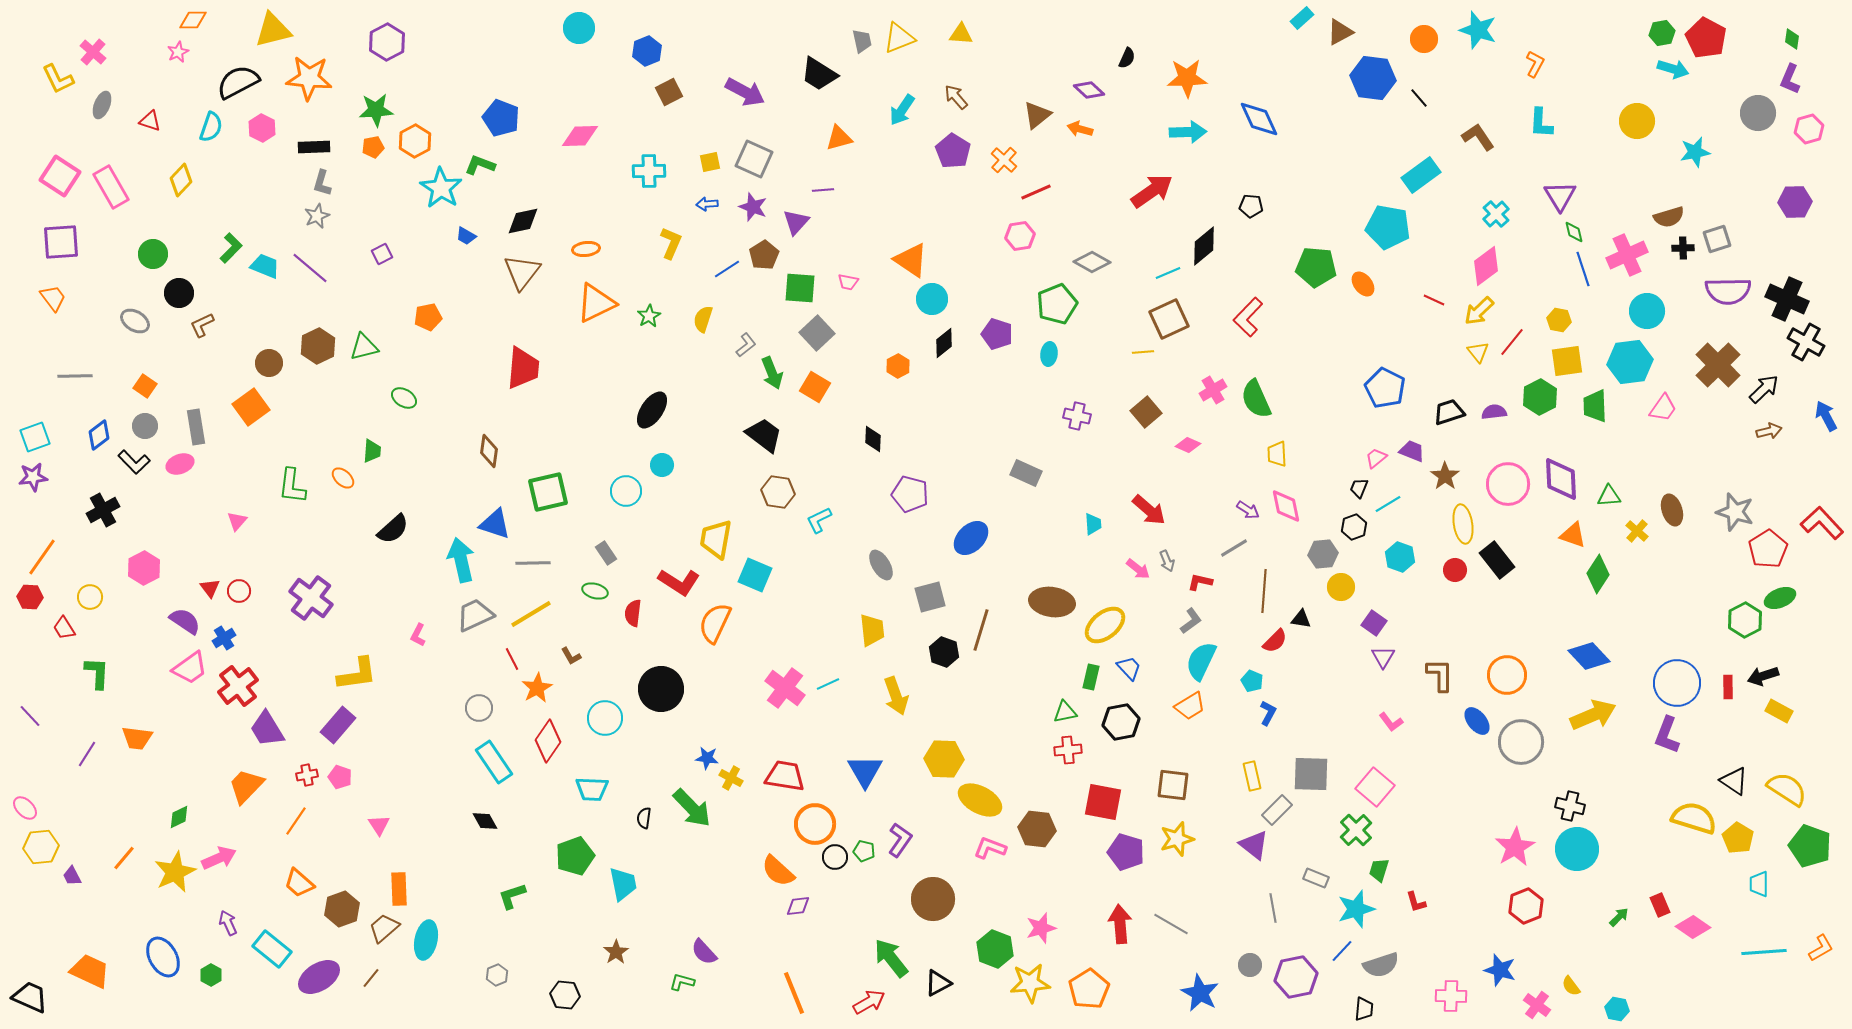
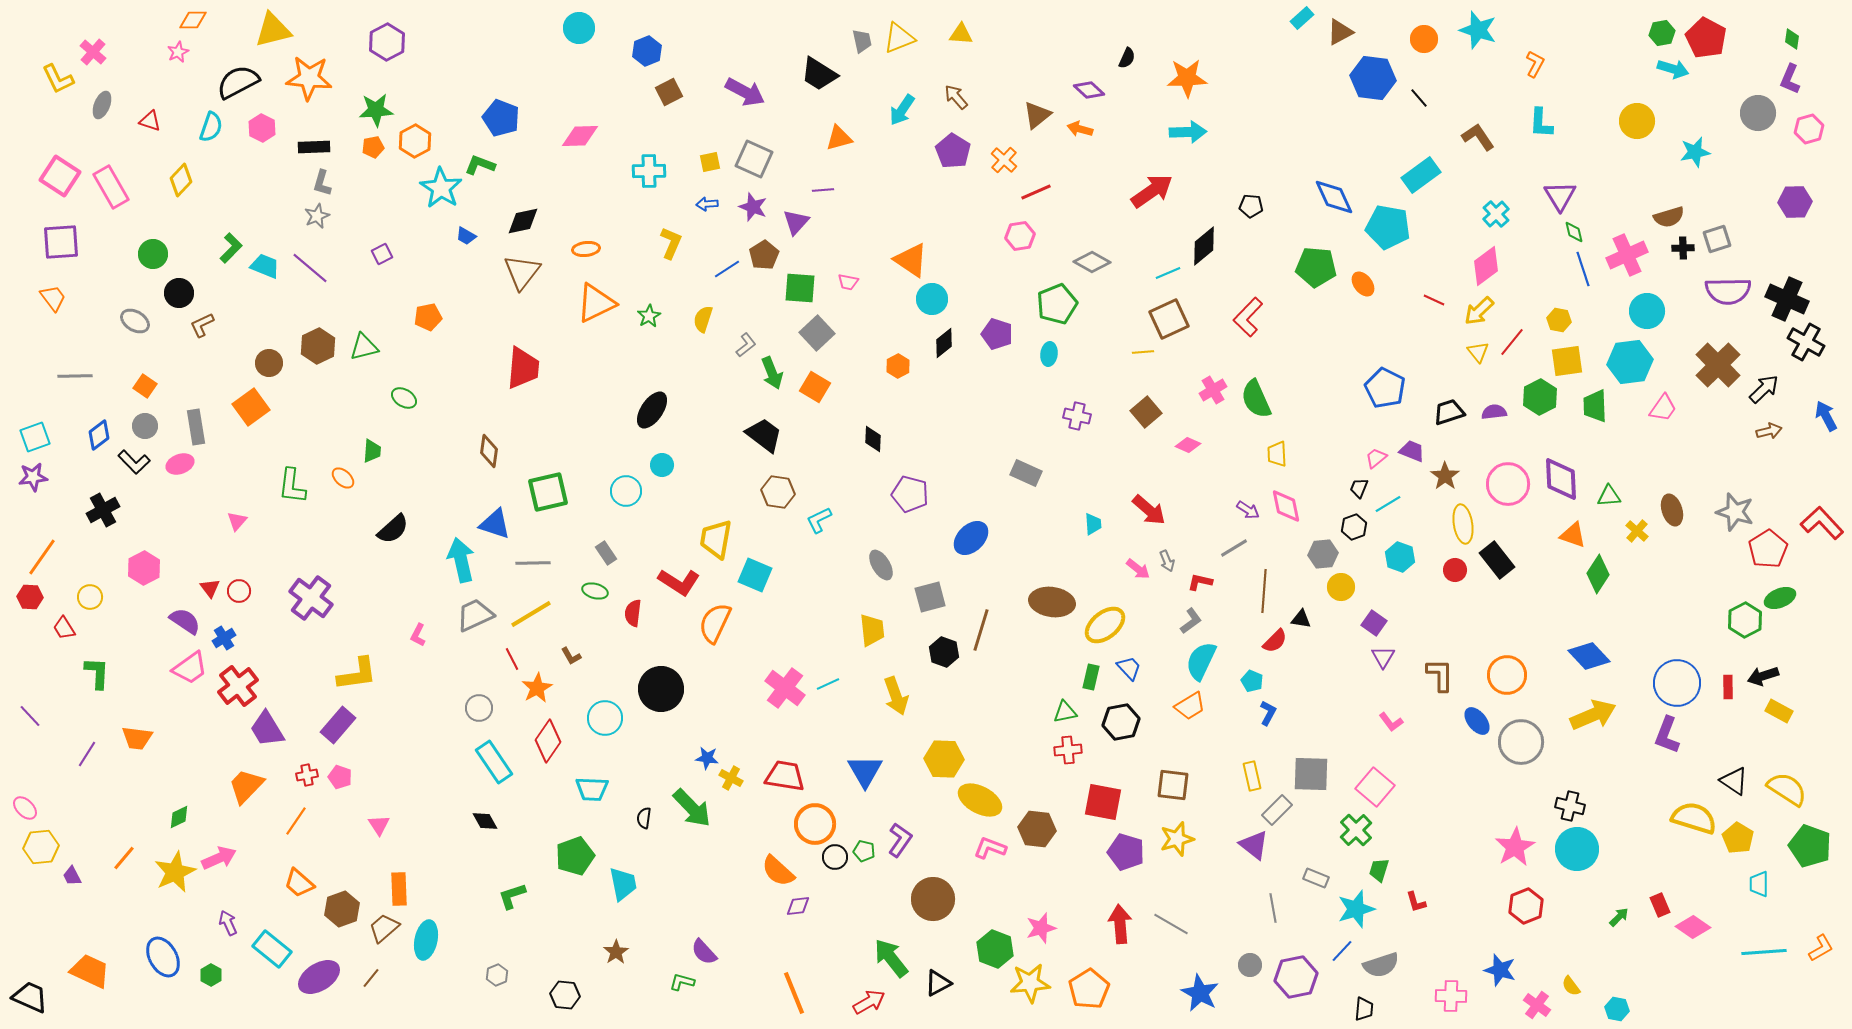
blue diamond at (1259, 119): moved 75 px right, 78 px down
